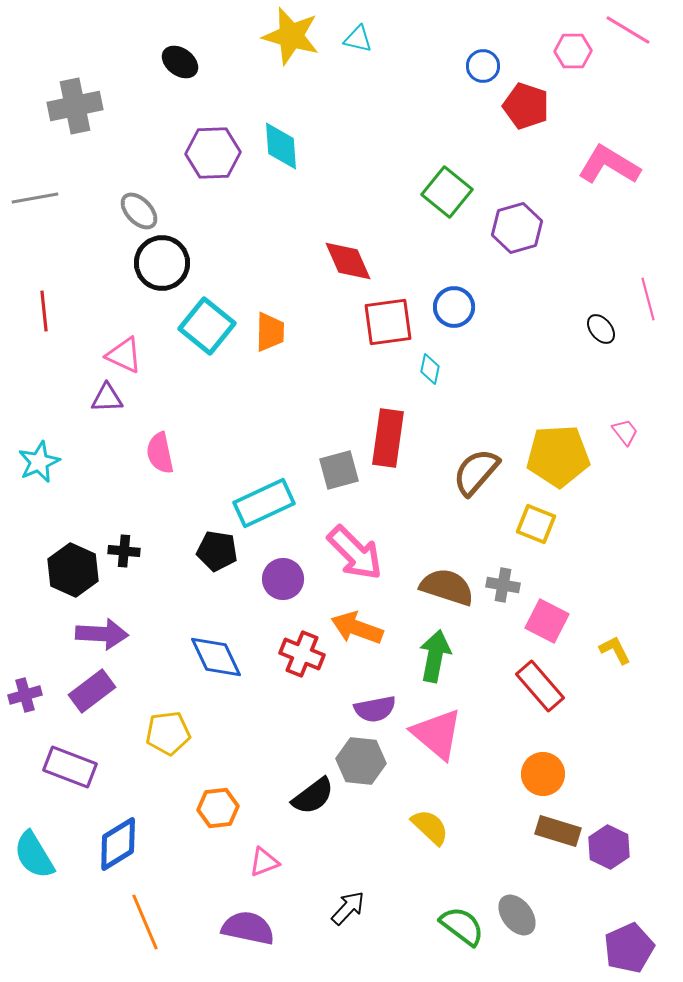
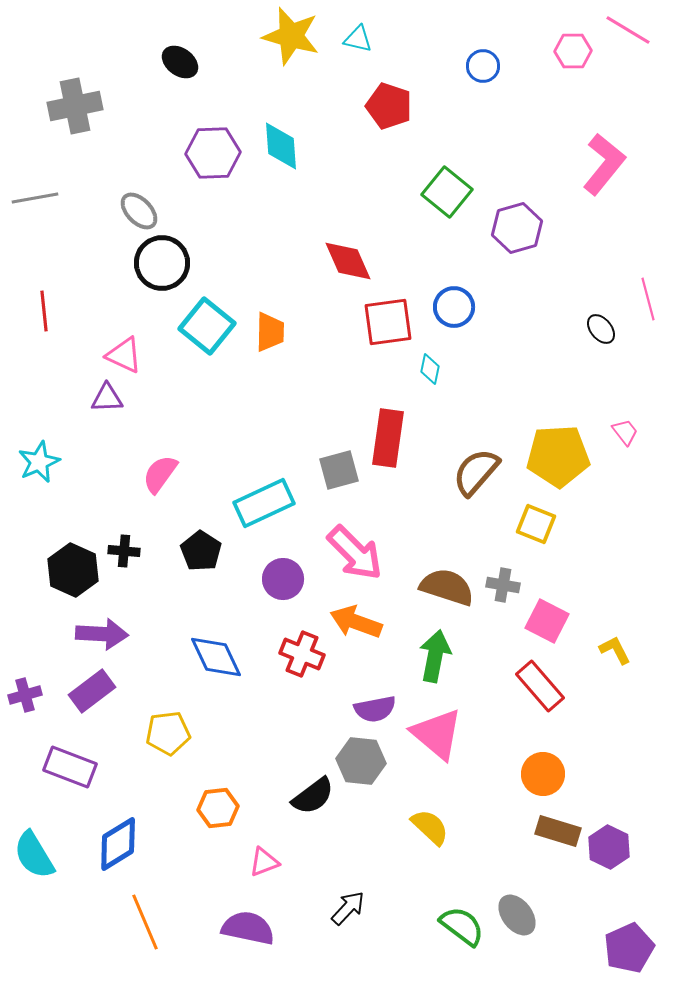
red pentagon at (526, 106): moved 137 px left
pink L-shape at (609, 165): moved 5 px left, 1 px up; rotated 98 degrees clockwise
pink semicircle at (160, 453): moved 21 px down; rotated 48 degrees clockwise
black pentagon at (217, 551): moved 16 px left; rotated 24 degrees clockwise
orange arrow at (357, 628): moved 1 px left, 6 px up
